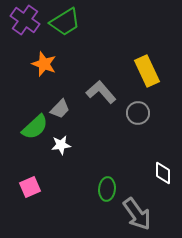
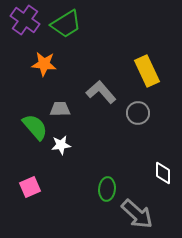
green trapezoid: moved 1 px right, 2 px down
orange star: rotated 15 degrees counterclockwise
gray trapezoid: rotated 135 degrees counterclockwise
green semicircle: rotated 88 degrees counterclockwise
gray arrow: rotated 12 degrees counterclockwise
